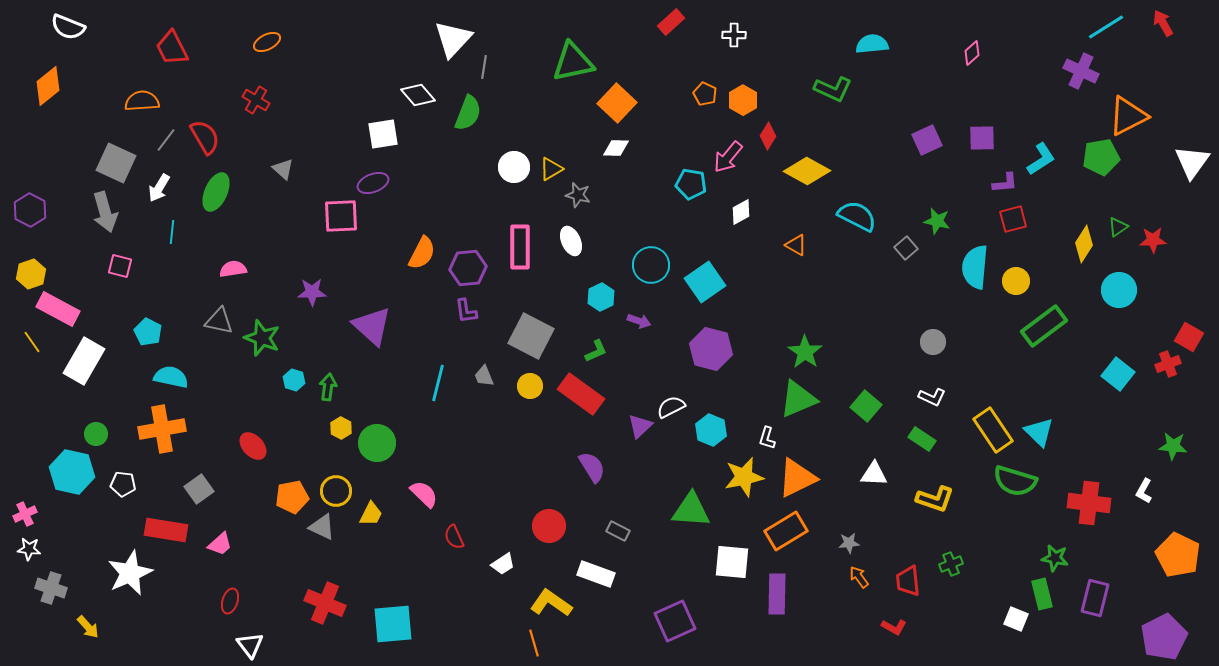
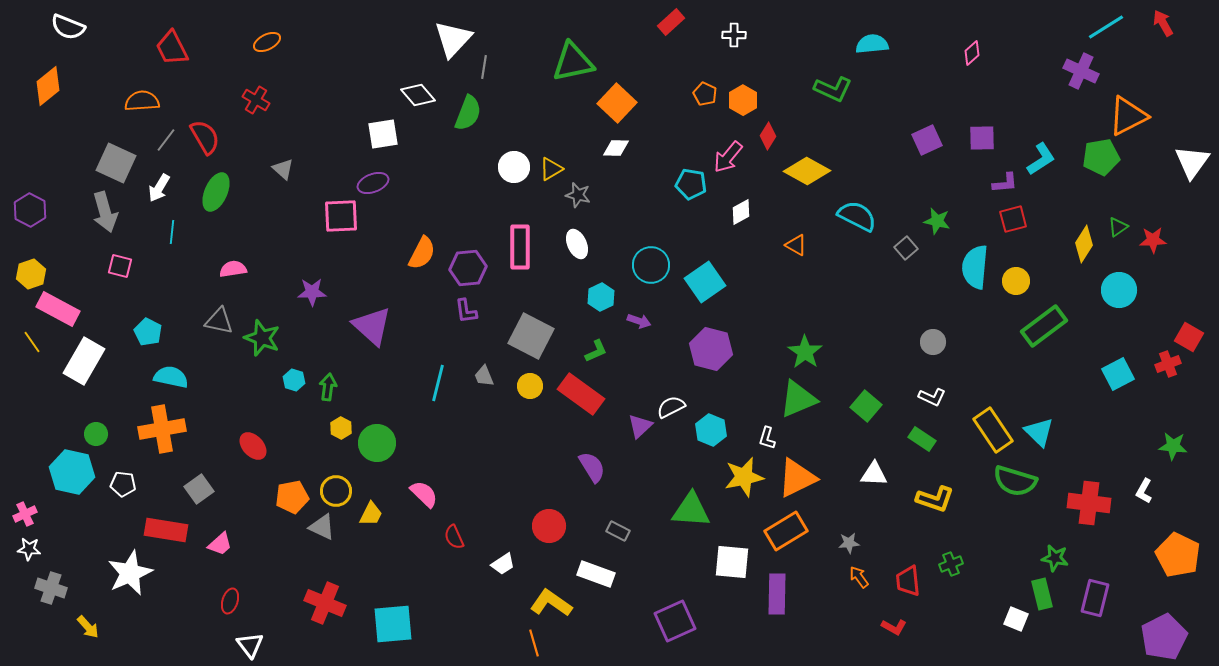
white ellipse at (571, 241): moved 6 px right, 3 px down
cyan square at (1118, 374): rotated 24 degrees clockwise
